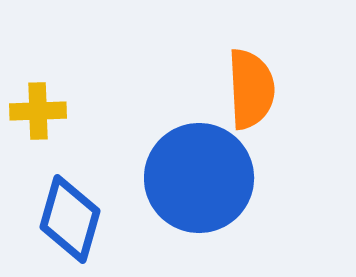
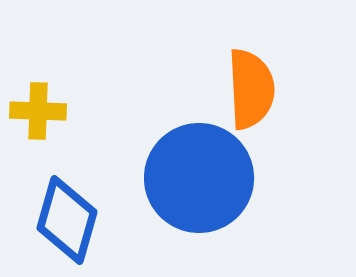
yellow cross: rotated 4 degrees clockwise
blue diamond: moved 3 px left, 1 px down
